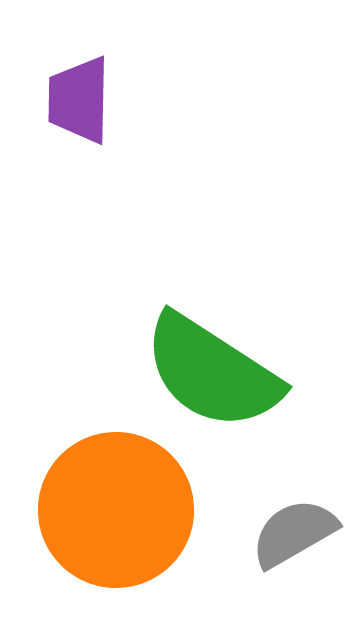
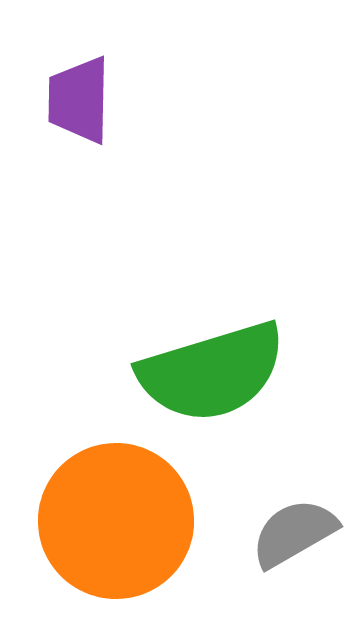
green semicircle: rotated 50 degrees counterclockwise
orange circle: moved 11 px down
